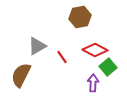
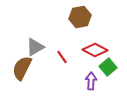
gray triangle: moved 2 px left, 1 px down
brown semicircle: moved 1 px right, 7 px up
purple arrow: moved 2 px left, 2 px up
